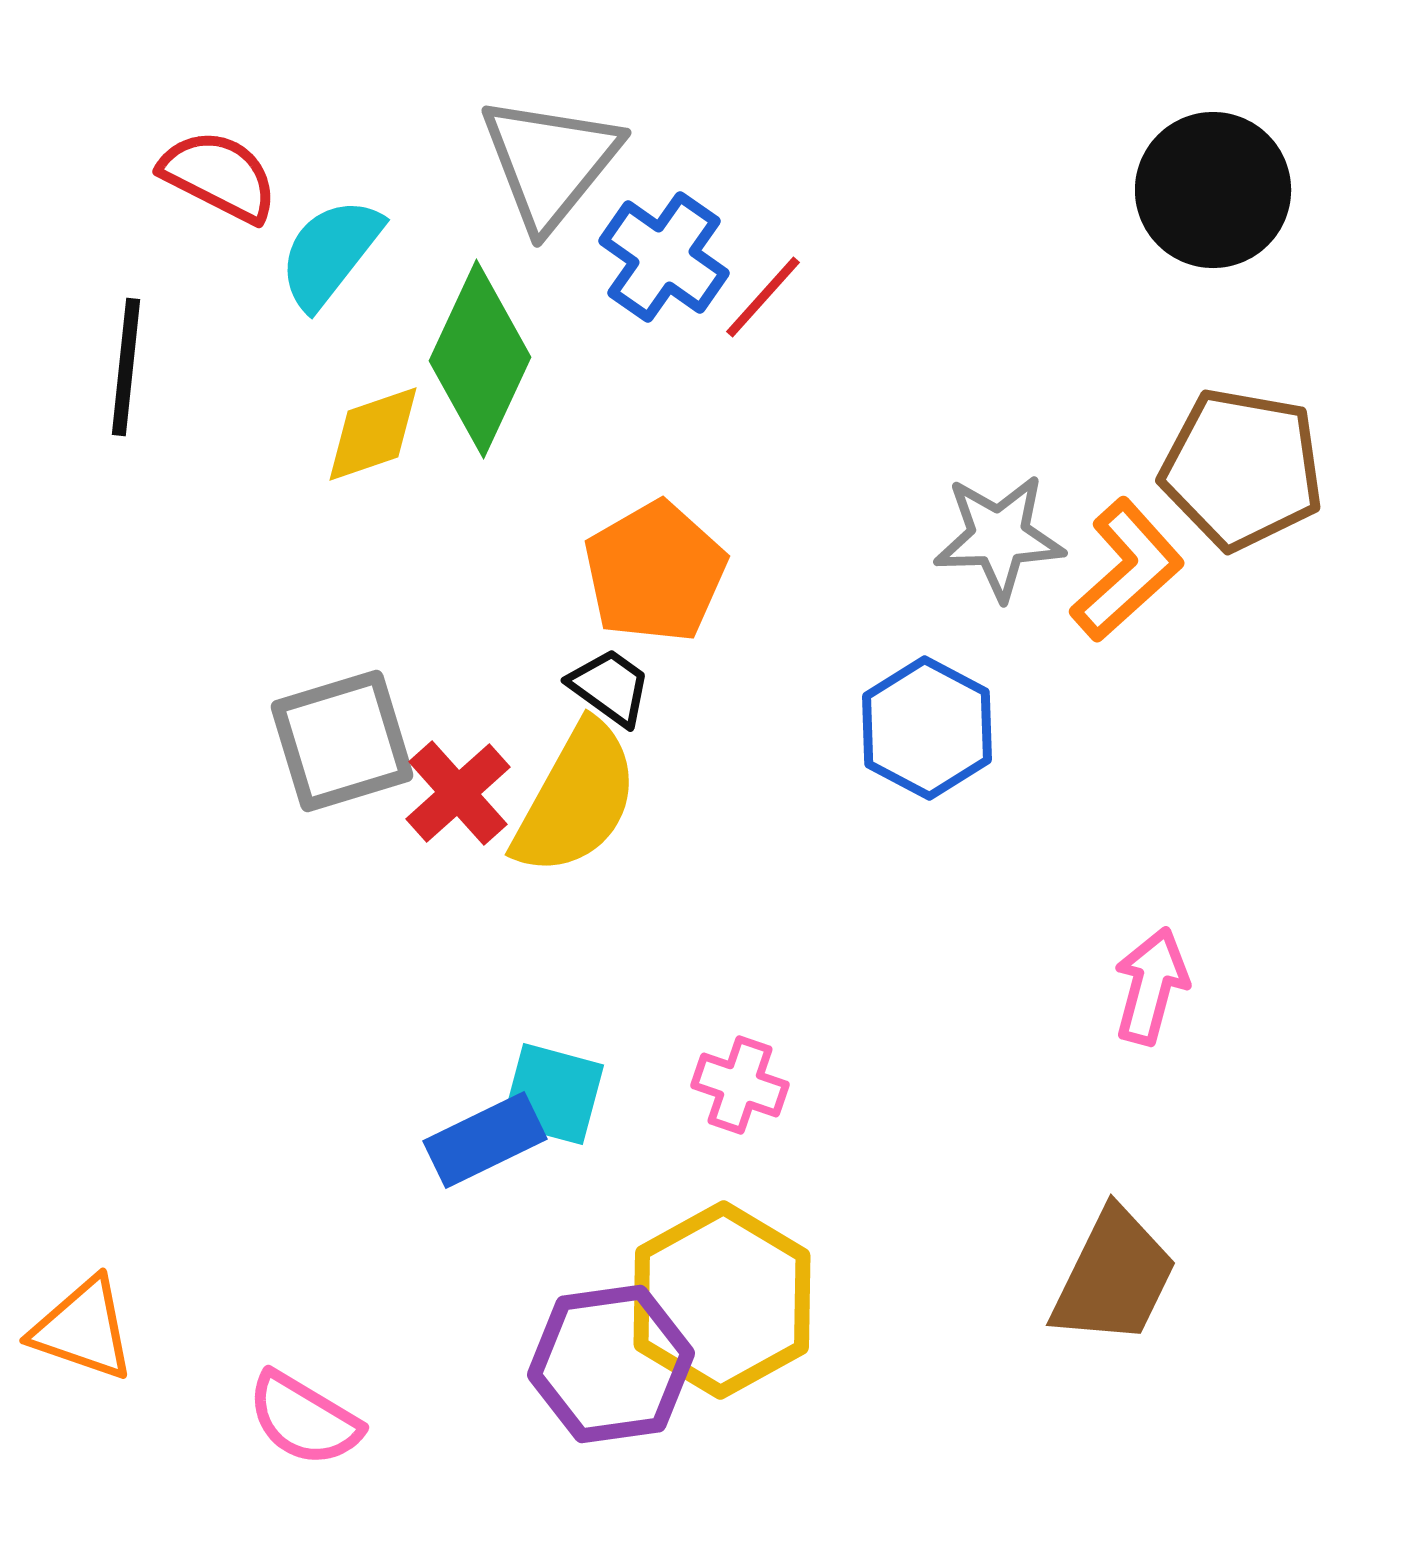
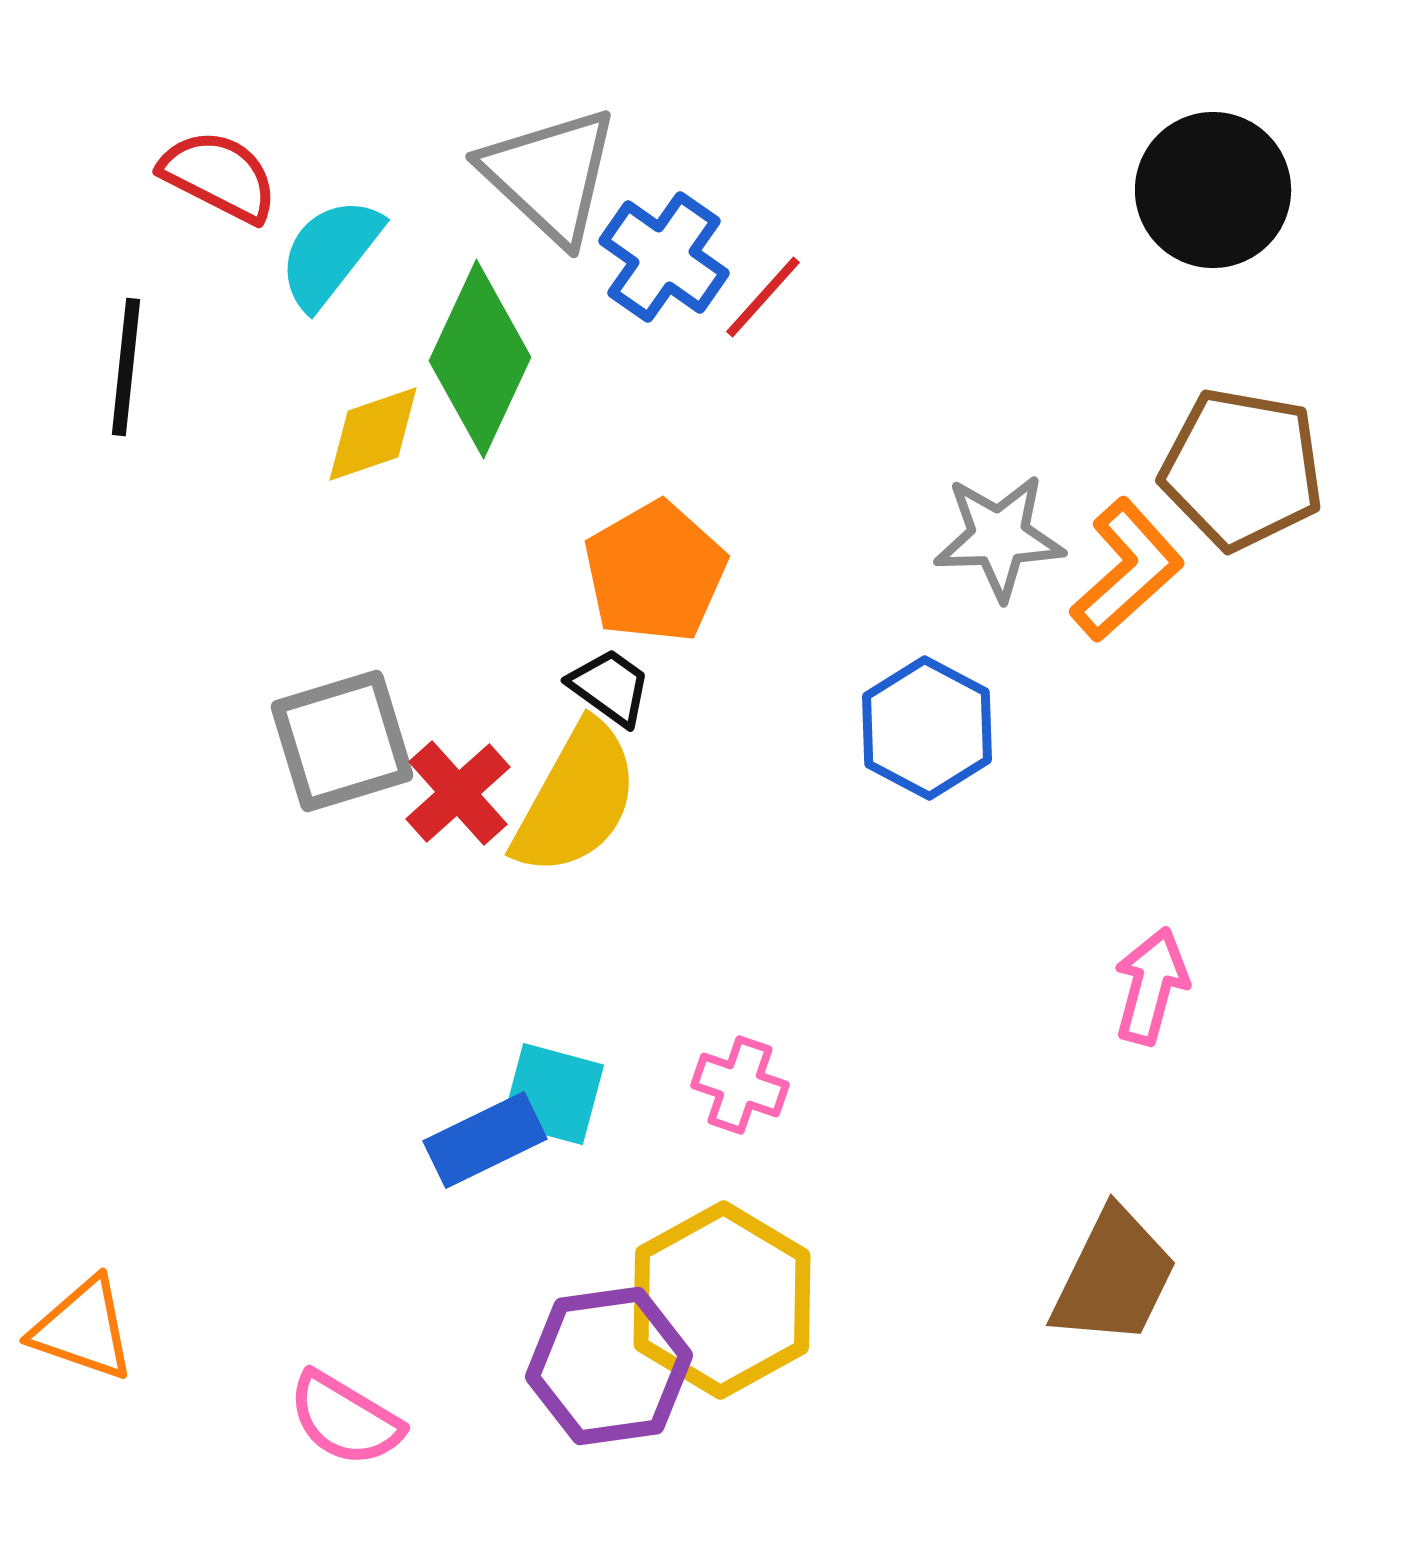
gray triangle: moved 13 px down; rotated 26 degrees counterclockwise
purple hexagon: moved 2 px left, 2 px down
pink semicircle: moved 41 px right
